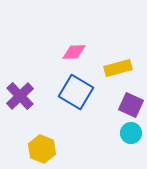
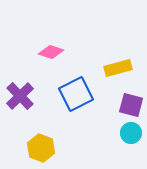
pink diamond: moved 23 px left; rotated 20 degrees clockwise
blue square: moved 2 px down; rotated 32 degrees clockwise
purple square: rotated 10 degrees counterclockwise
yellow hexagon: moved 1 px left, 1 px up
